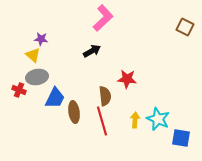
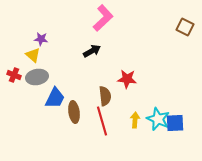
red cross: moved 5 px left, 15 px up
blue square: moved 6 px left, 15 px up; rotated 12 degrees counterclockwise
